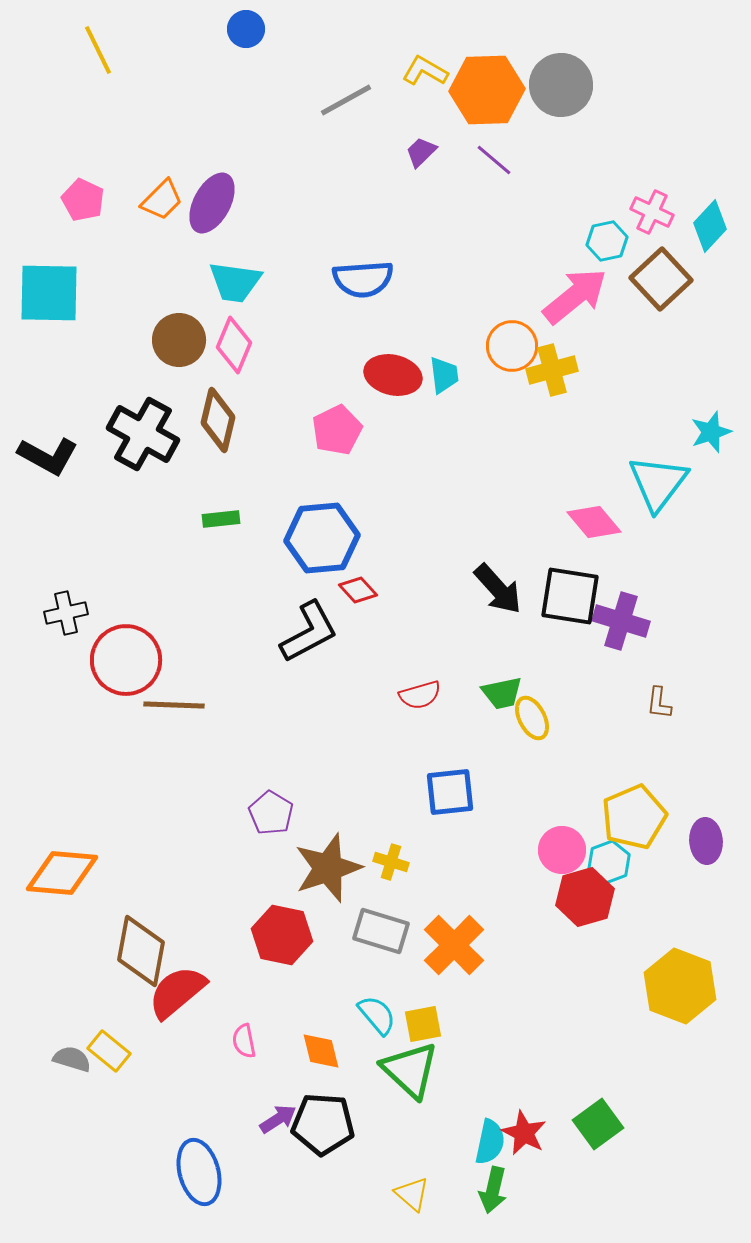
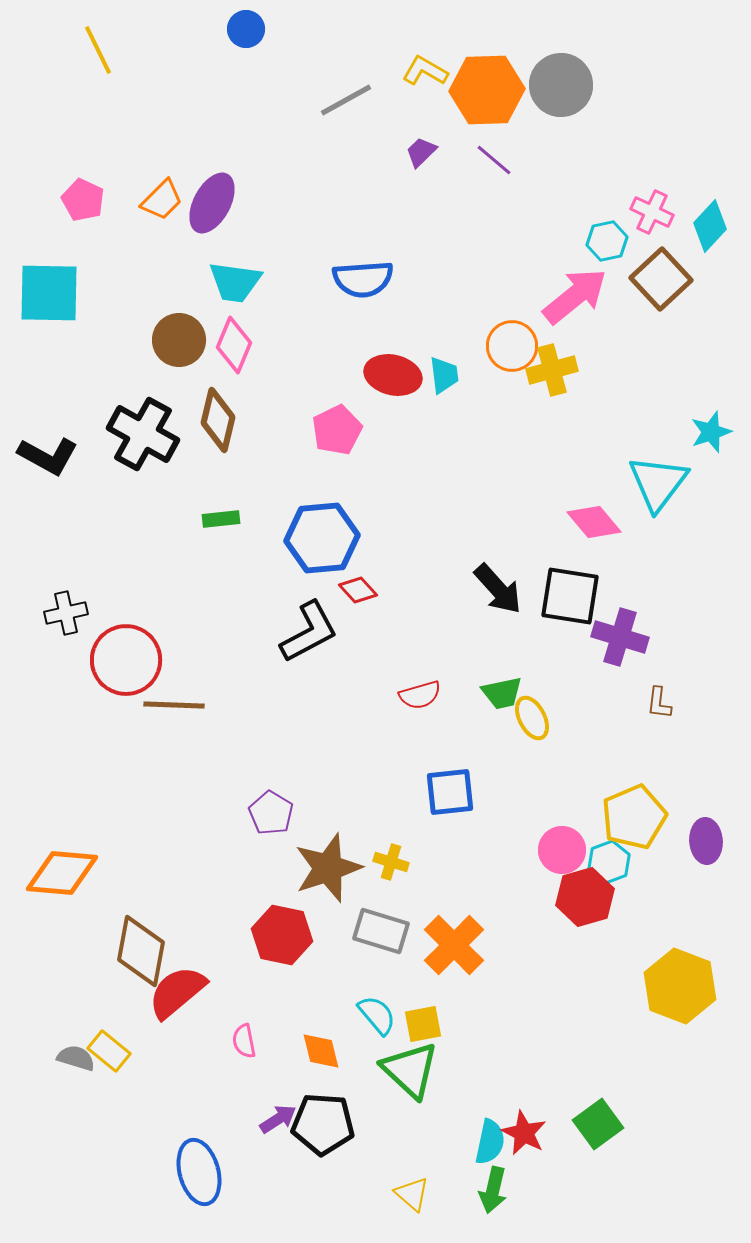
purple cross at (621, 621): moved 1 px left, 16 px down
gray semicircle at (72, 1059): moved 4 px right, 1 px up
